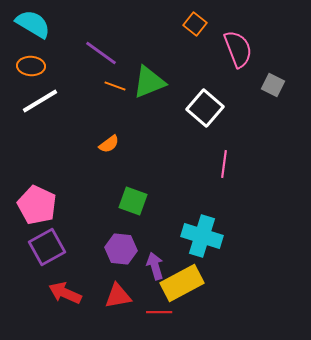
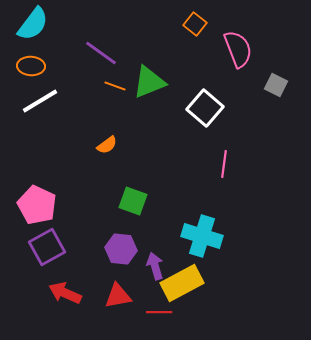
cyan semicircle: rotated 96 degrees clockwise
gray square: moved 3 px right
orange semicircle: moved 2 px left, 1 px down
